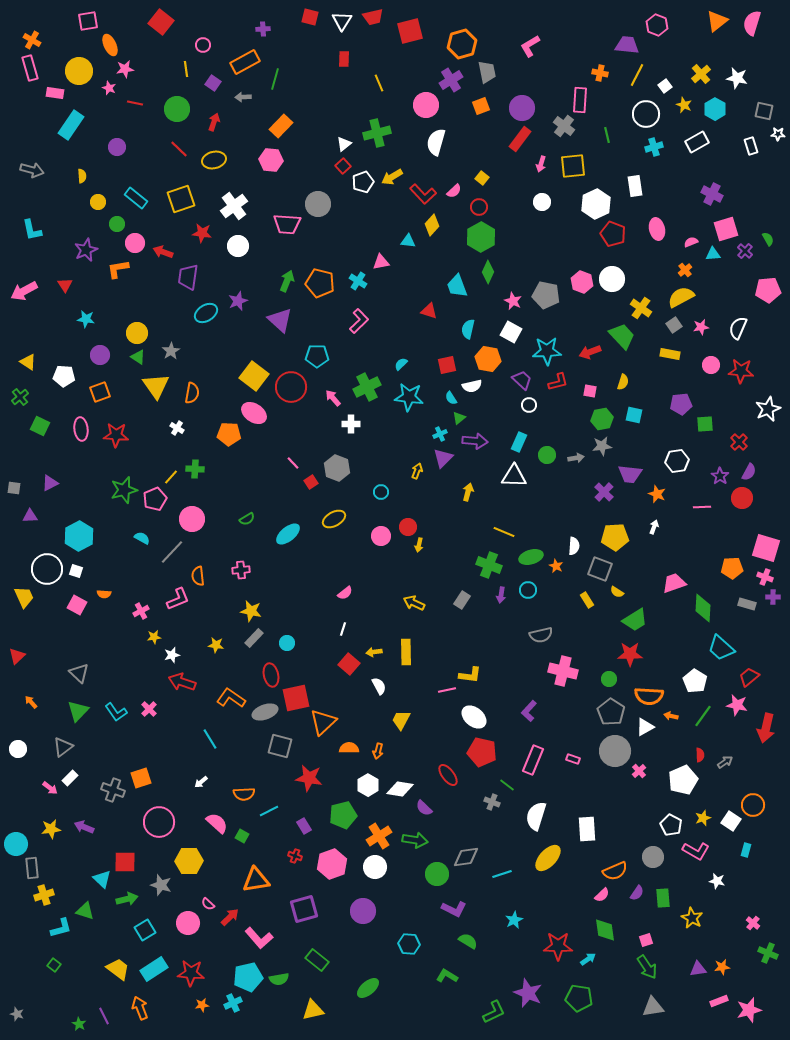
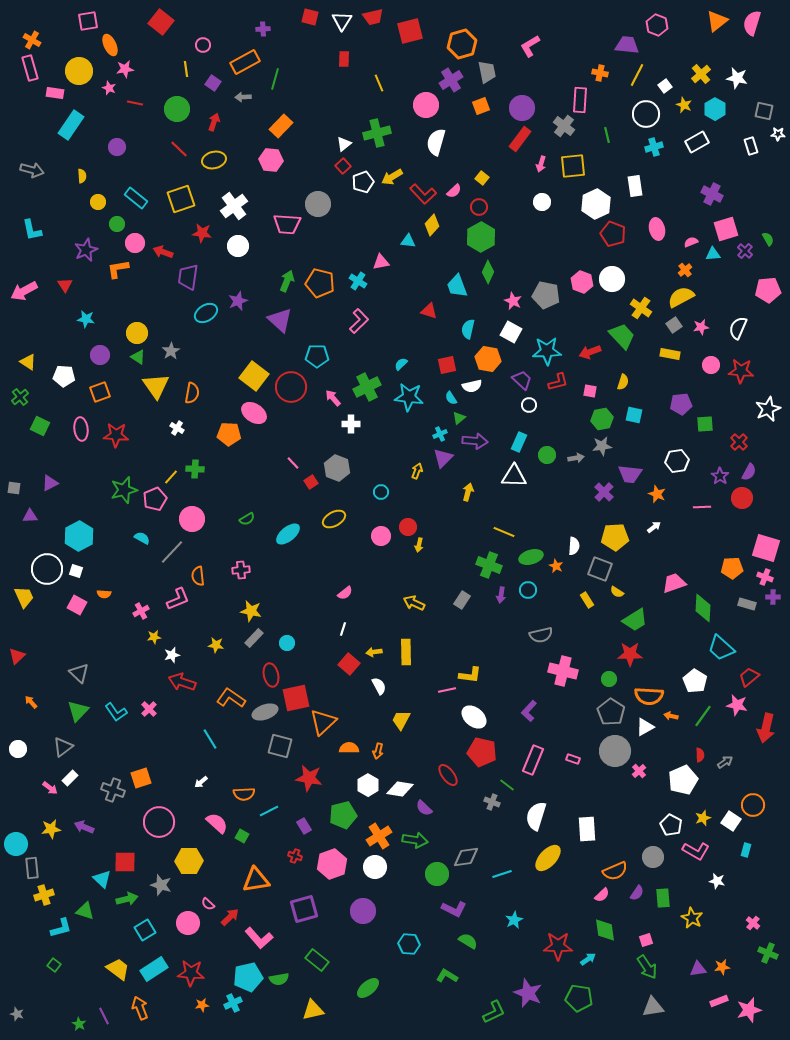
white arrow at (654, 527): rotated 32 degrees clockwise
